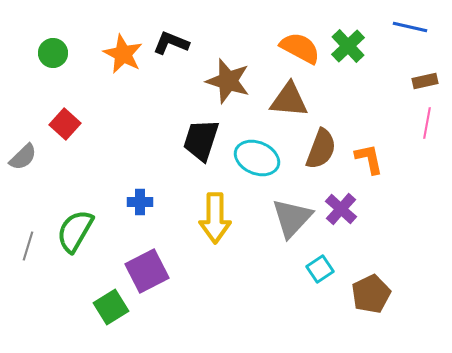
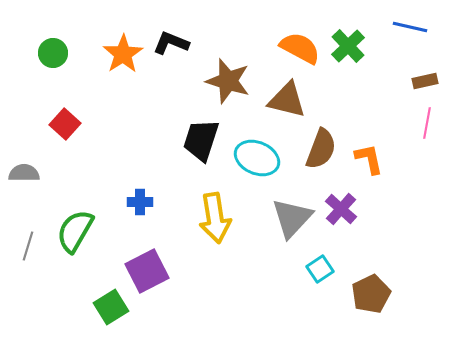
orange star: rotated 12 degrees clockwise
brown triangle: moved 2 px left; rotated 9 degrees clockwise
gray semicircle: moved 1 px right, 16 px down; rotated 136 degrees counterclockwise
yellow arrow: rotated 9 degrees counterclockwise
